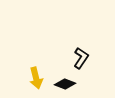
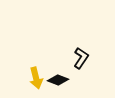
black diamond: moved 7 px left, 4 px up
